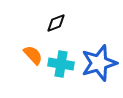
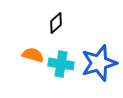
black diamond: rotated 20 degrees counterclockwise
orange semicircle: rotated 30 degrees counterclockwise
